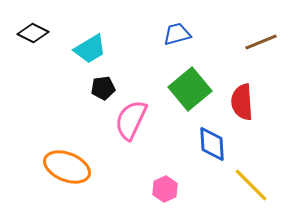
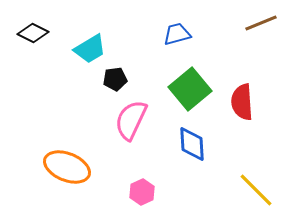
brown line: moved 19 px up
black pentagon: moved 12 px right, 9 px up
blue diamond: moved 20 px left
yellow line: moved 5 px right, 5 px down
pink hexagon: moved 23 px left, 3 px down
